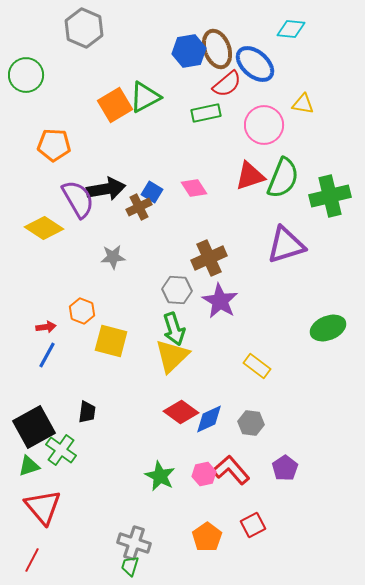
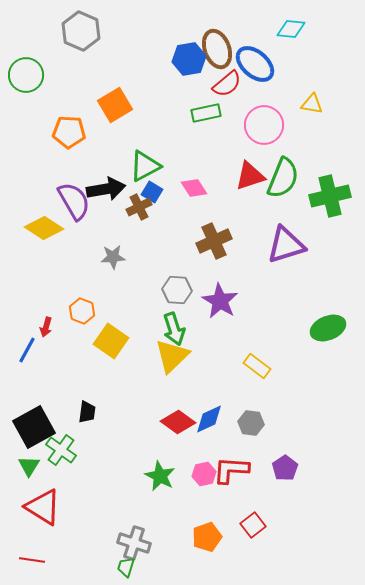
gray hexagon at (84, 28): moved 3 px left, 3 px down
blue hexagon at (189, 51): moved 8 px down
green triangle at (145, 97): moved 69 px down
yellow triangle at (303, 104): moved 9 px right
orange pentagon at (54, 145): moved 15 px right, 13 px up
purple semicircle at (78, 199): moved 4 px left, 2 px down
brown cross at (209, 258): moved 5 px right, 17 px up
red arrow at (46, 327): rotated 114 degrees clockwise
yellow square at (111, 341): rotated 20 degrees clockwise
blue line at (47, 355): moved 20 px left, 5 px up
red diamond at (181, 412): moved 3 px left, 10 px down
green triangle at (29, 466): rotated 40 degrees counterclockwise
red L-shape at (231, 470): rotated 45 degrees counterclockwise
red triangle at (43, 507): rotated 18 degrees counterclockwise
red square at (253, 525): rotated 10 degrees counterclockwise
orange pentagon at (207, 537): rotated 16 degrees clockwise
red line at (32, 560): rotated 70 degrees clockwise
green trapezoid at (130, 566): moved 4 px left, 1 px down
